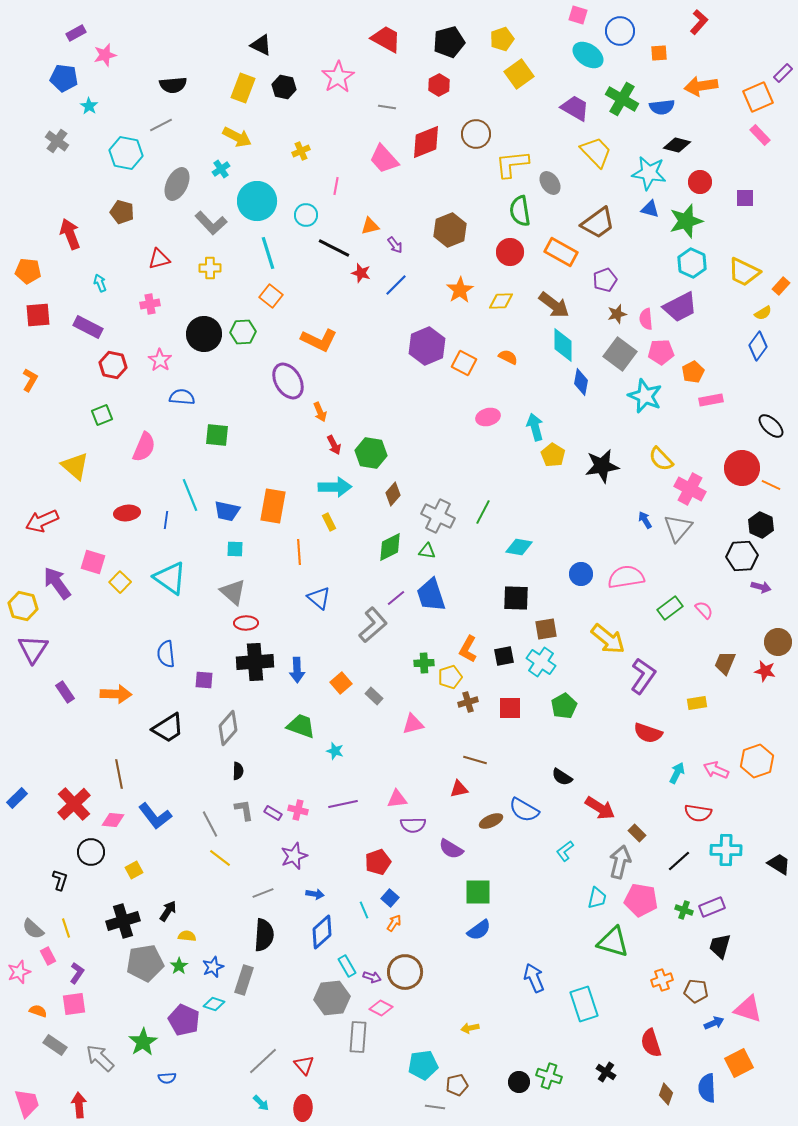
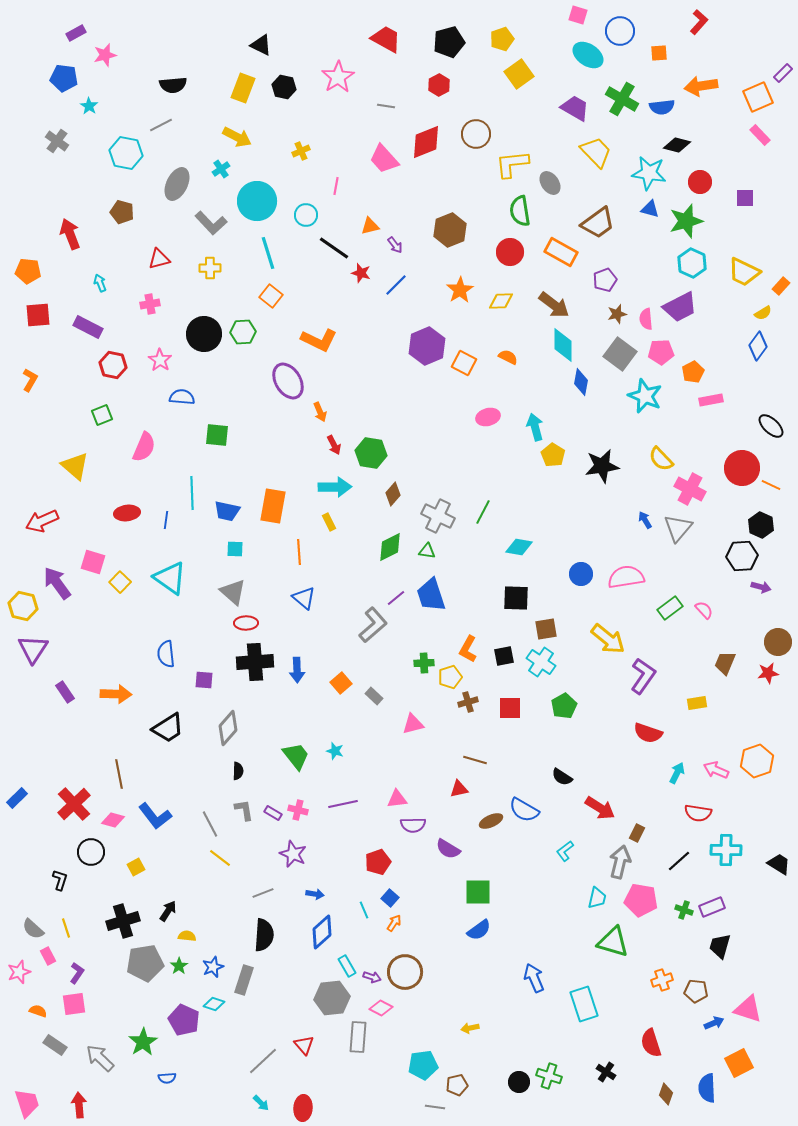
gray line at (387, 107): moved 1 px left, 1 px up
black line at (334, 248): rotated 8 degrees clockwise
cyan line at (190, 495): moved 2 px right, 2 px up; rotated 20 degrees clockwise
blue triangle at (319, 598): moved 15 px left
red star at (765, 671): moved 3 px right, 2 px down; rotated 20 degrees counterclockwise
green trapezoid at (301, 726): moved 5 px left, 30 px down; rotated 32 degrees clockwise
pink diamond at (113, 820): rotated 10 degrees clockwise
brown rectangle at (637, 833): rotated 72 degrees clockwise
purple semicircle at (451, 849): moved 3 px left
purple star at (294, 856): moved 1 px left, 2 px up; rotated 28 degrees counterclockwise
yellow square at (134, 870): moved 2 px right, 3 px up
red triangle at (304, 1065): moved 20 px up
